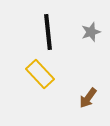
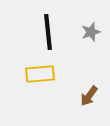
yellow rectangle: rotated 52 degrees counterclockwise
brown arrow: moved 1 px right, 2 px up
